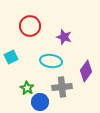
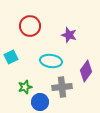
purple star: moved 5 px right, 2 px up
green star: moved 2 px left, 1 px up; rotated 24 degrees clockwise
